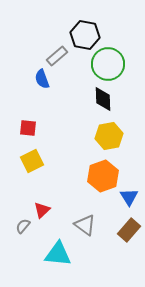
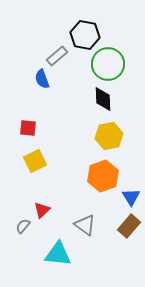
yellow square: moved 3 px right
blue triangle: moved 2 px right
brown rectangle: moved 4 px up
